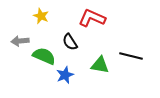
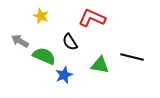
gray arrow: rotated 36 degrees clockwise
black line: moved 1 px right, 1 px down
blue star: moved 1 px left
